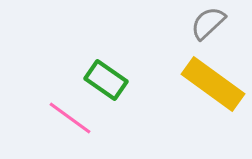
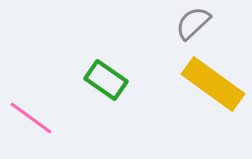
gray semicircle: moved 15 px left
pink line: moved 39 px left
